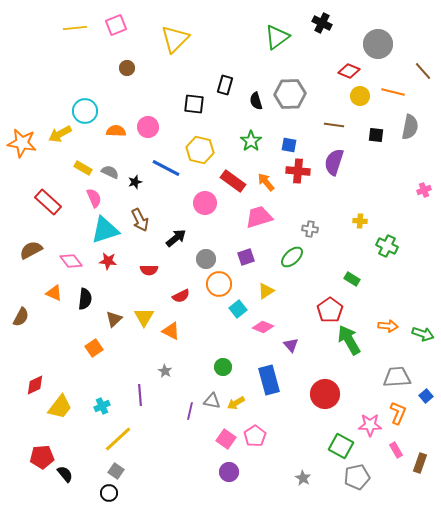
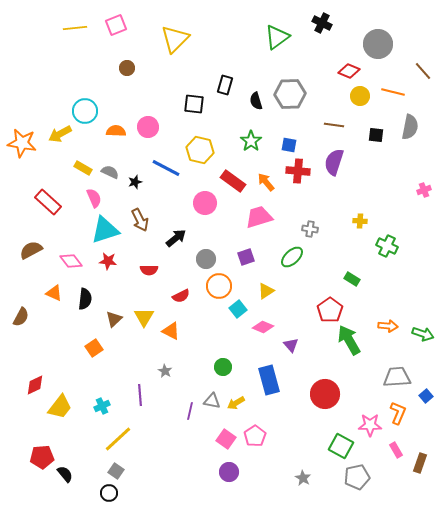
orange circle at (219, 284): moved 2 px down
